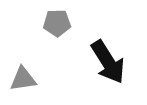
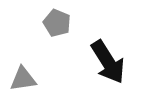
gray pentagon: rotated 24 degrees clockwise
